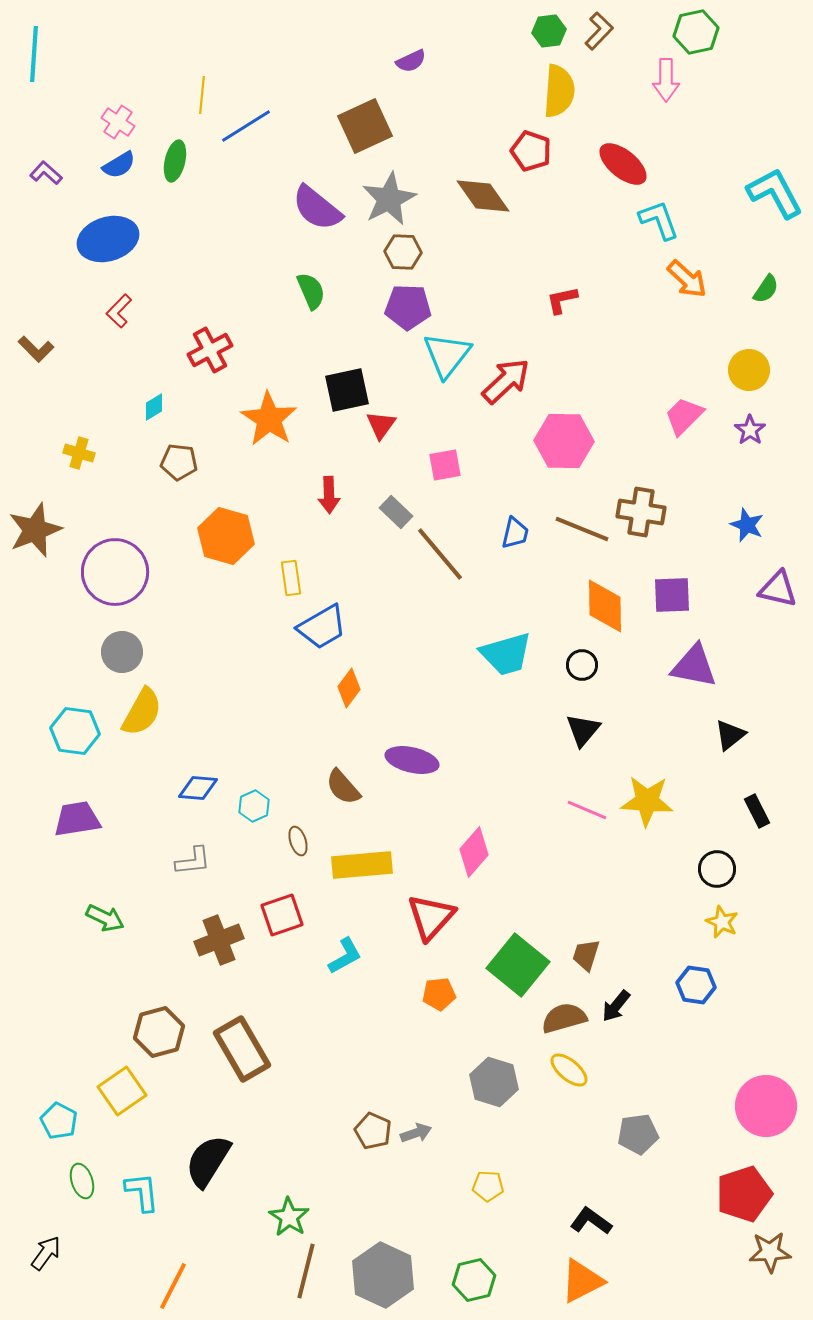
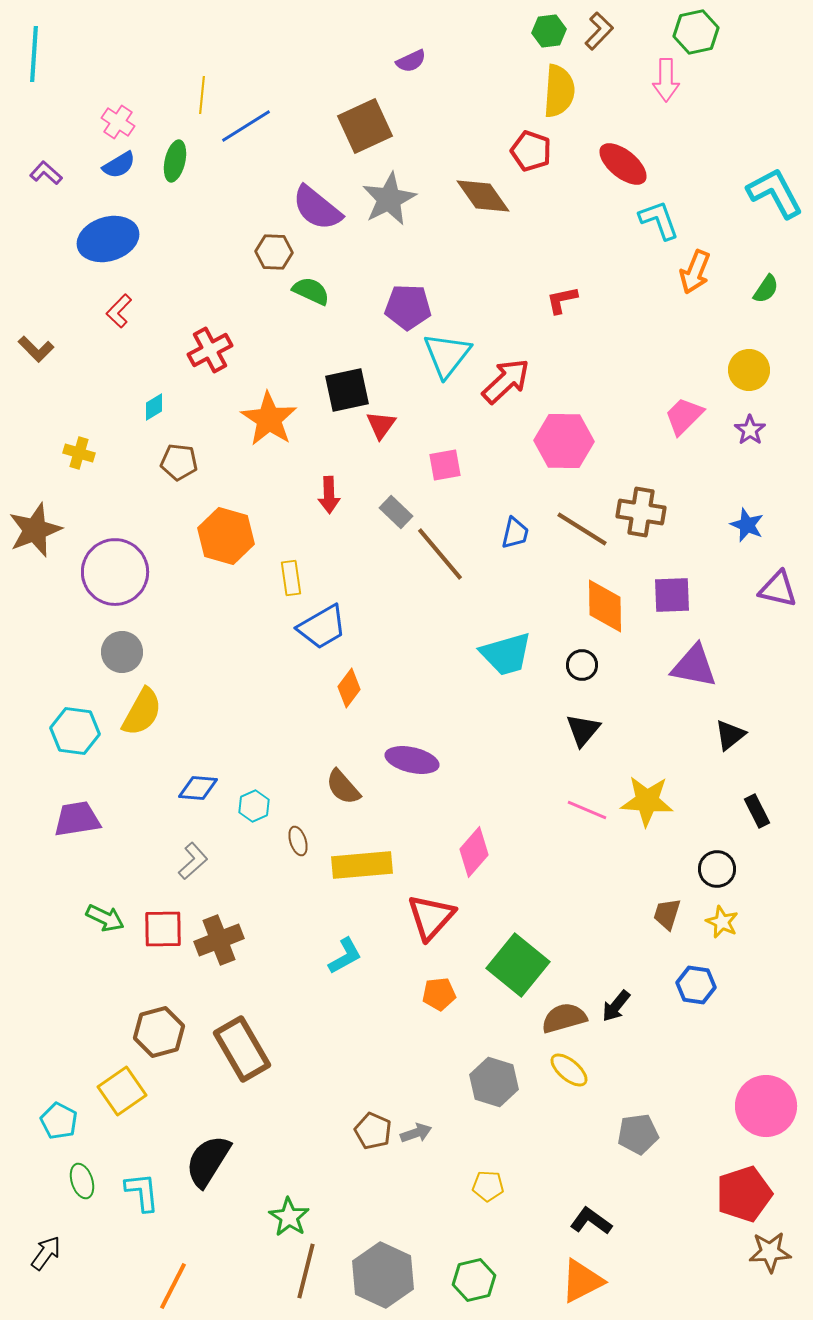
brown hexagon at (403, 252): moved 129 px left
orange arrow at (687, 279): moved 8 px right, 7 px up; rotated 69 degrees clockwise
green semicircle at (311, 291): rotated 42 degrees counterclockwise
brown line at (582, 529): rotated 10 degrees clockwise
gray L-shape at (193, 861): rotated 36 degrees counterclockwise
red square at (282, 915): moved 119 px left, 14 px down; rotated 18 degrees clockwise
brown trapezoid at (586, 955): moved 81 px right, 41 px up
